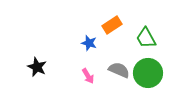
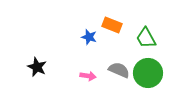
orange rectangle: rotated 54 degrees clockwise
blue star: moved 6 px up
pink arrow: rotated 49 degrees counterclockwise
